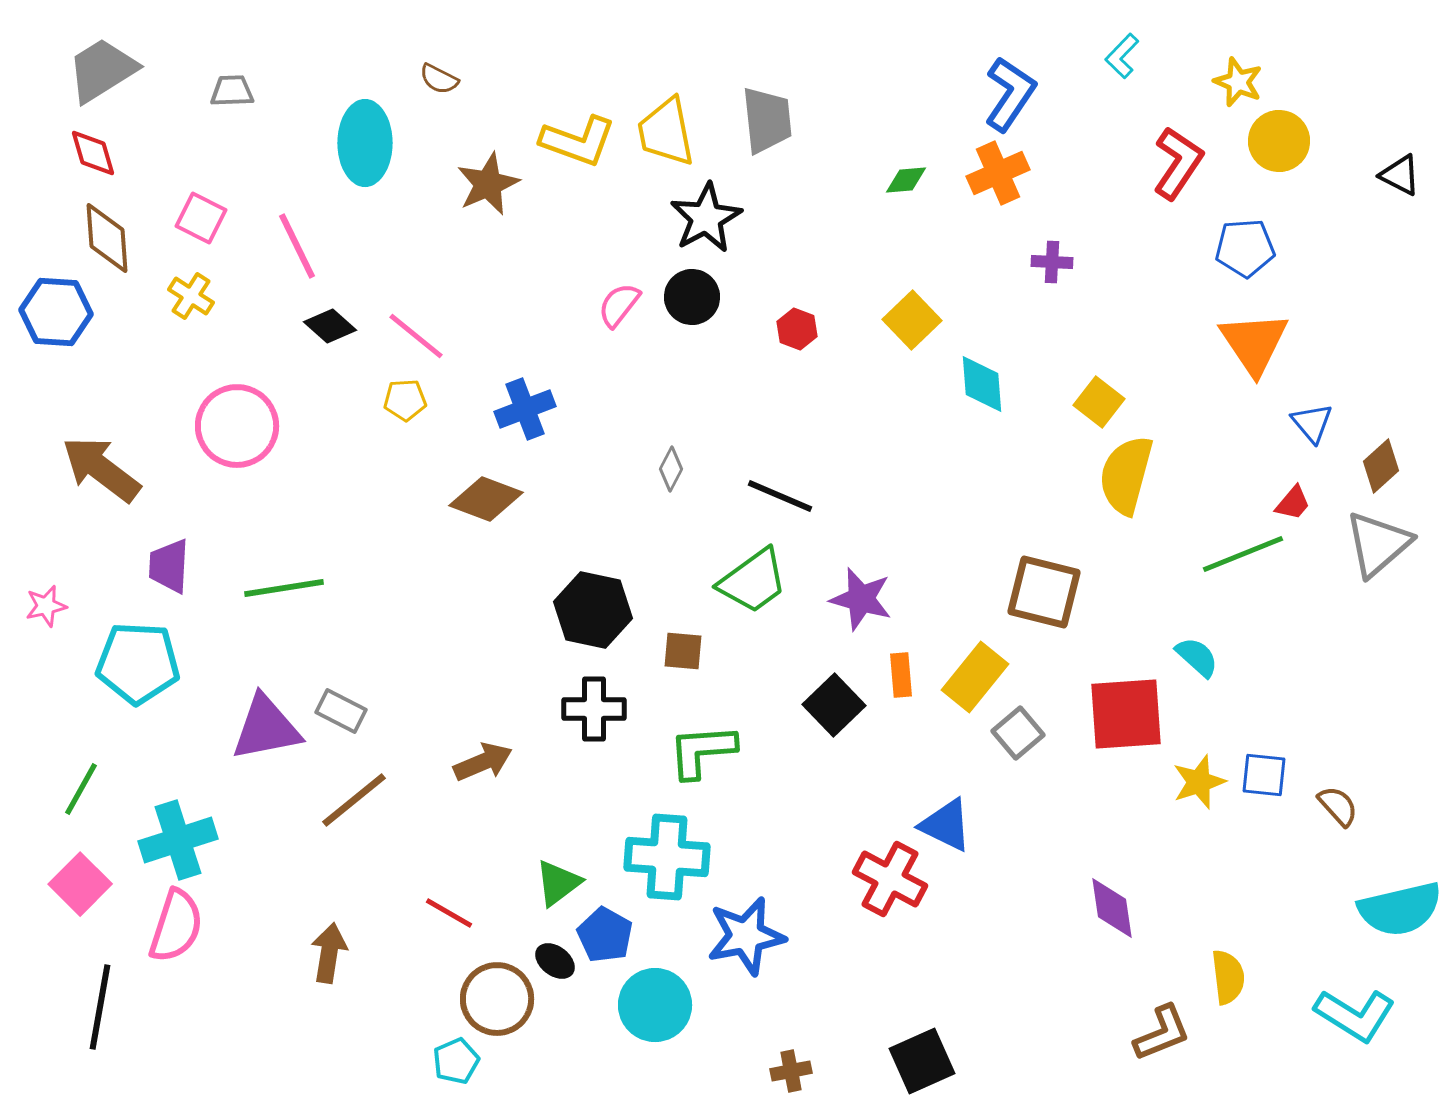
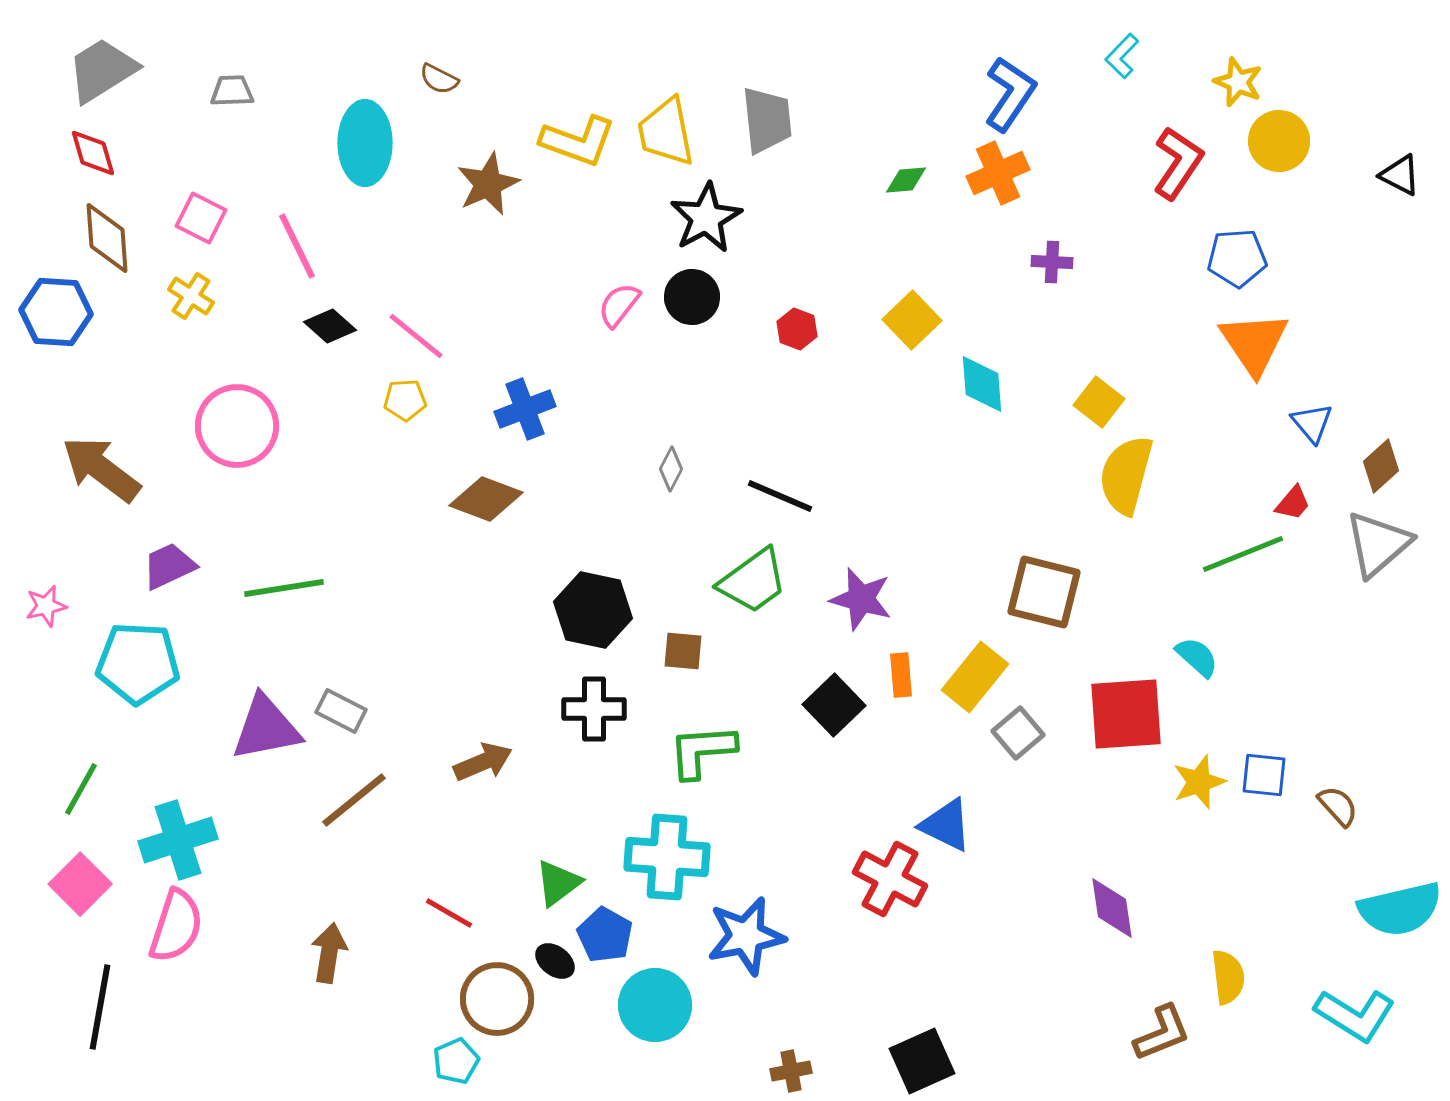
blue pentagon at (1245, 248): moved 8 px left, 10 px down
purple trapezoid at (169, 566): rotated 62 degrees clockwise
